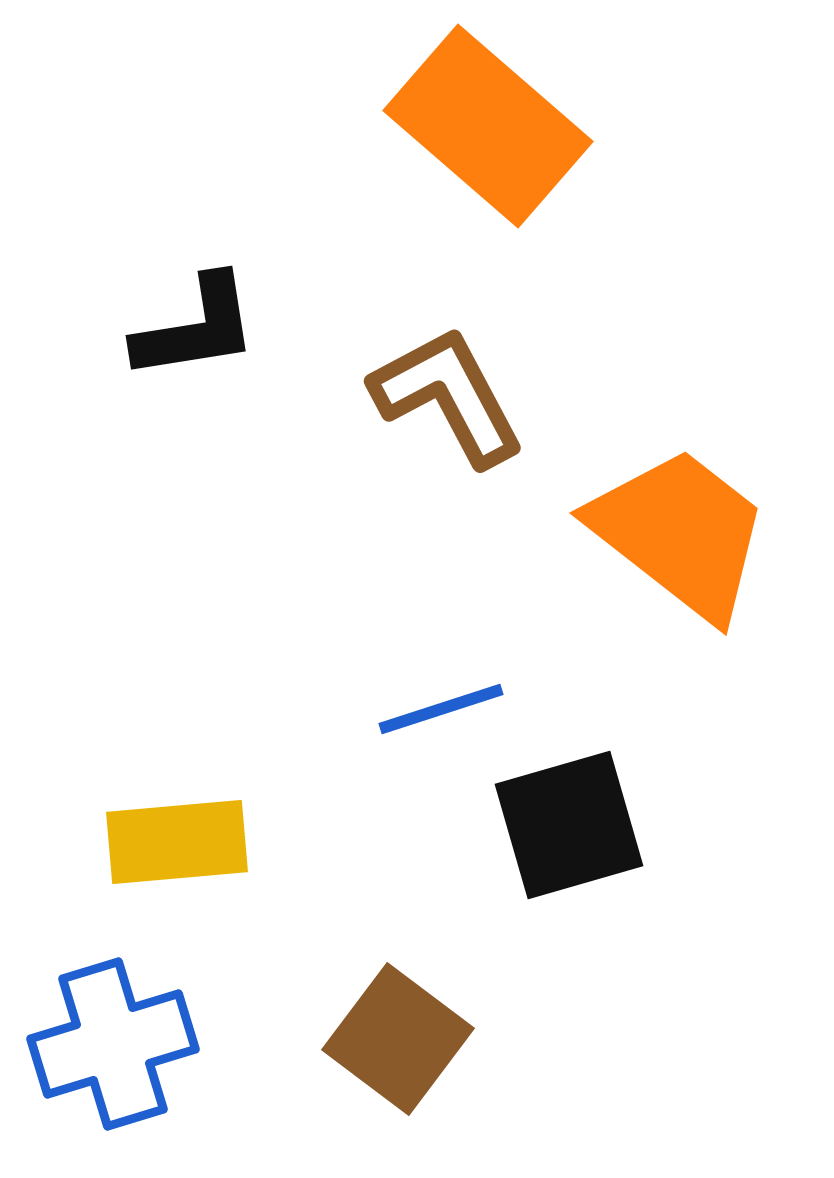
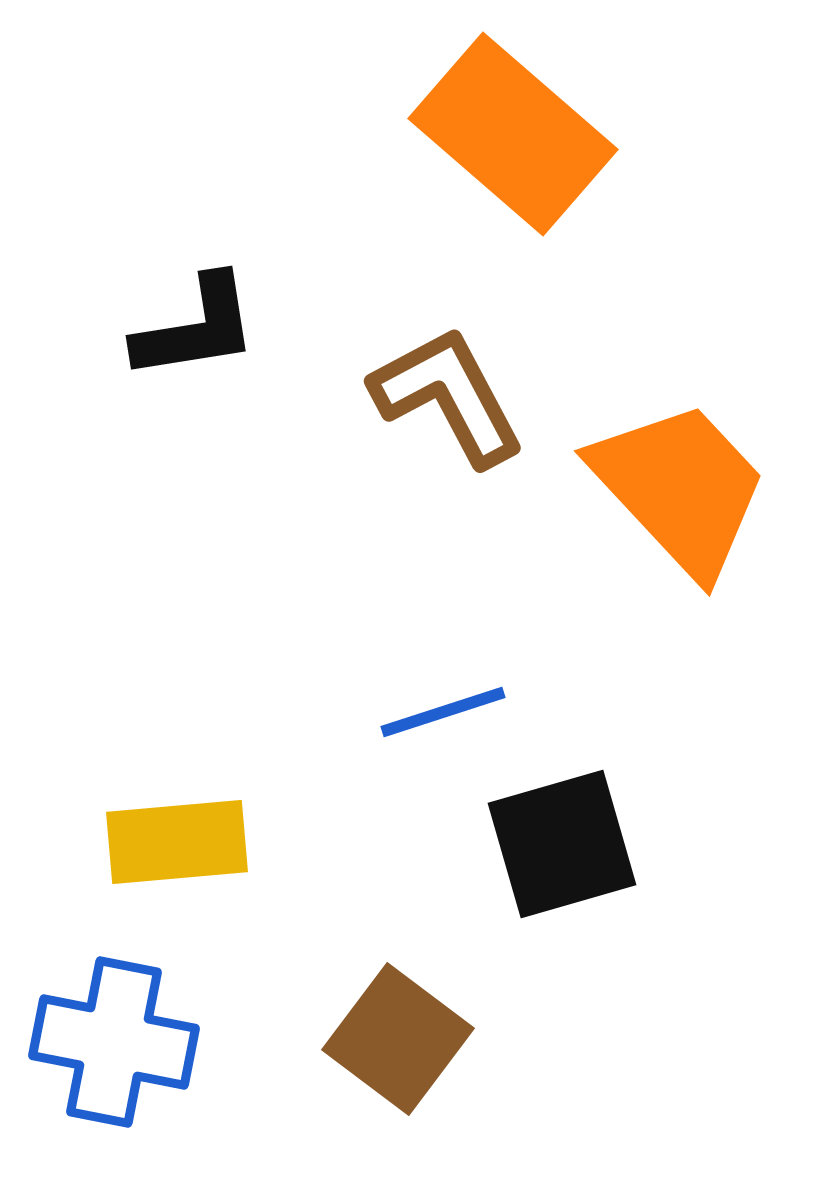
orange rectangle: moved 25 px right, 8 px down
orange trapezoid: moved 45 px up; rotated 9 degrees clockwise
blue line: moved 2 px right, 3 px down
black square: moved 7 px left, 19 px down
blue cross: moved 1 px right, 2 px up; rotated 28 degrees clockwise
